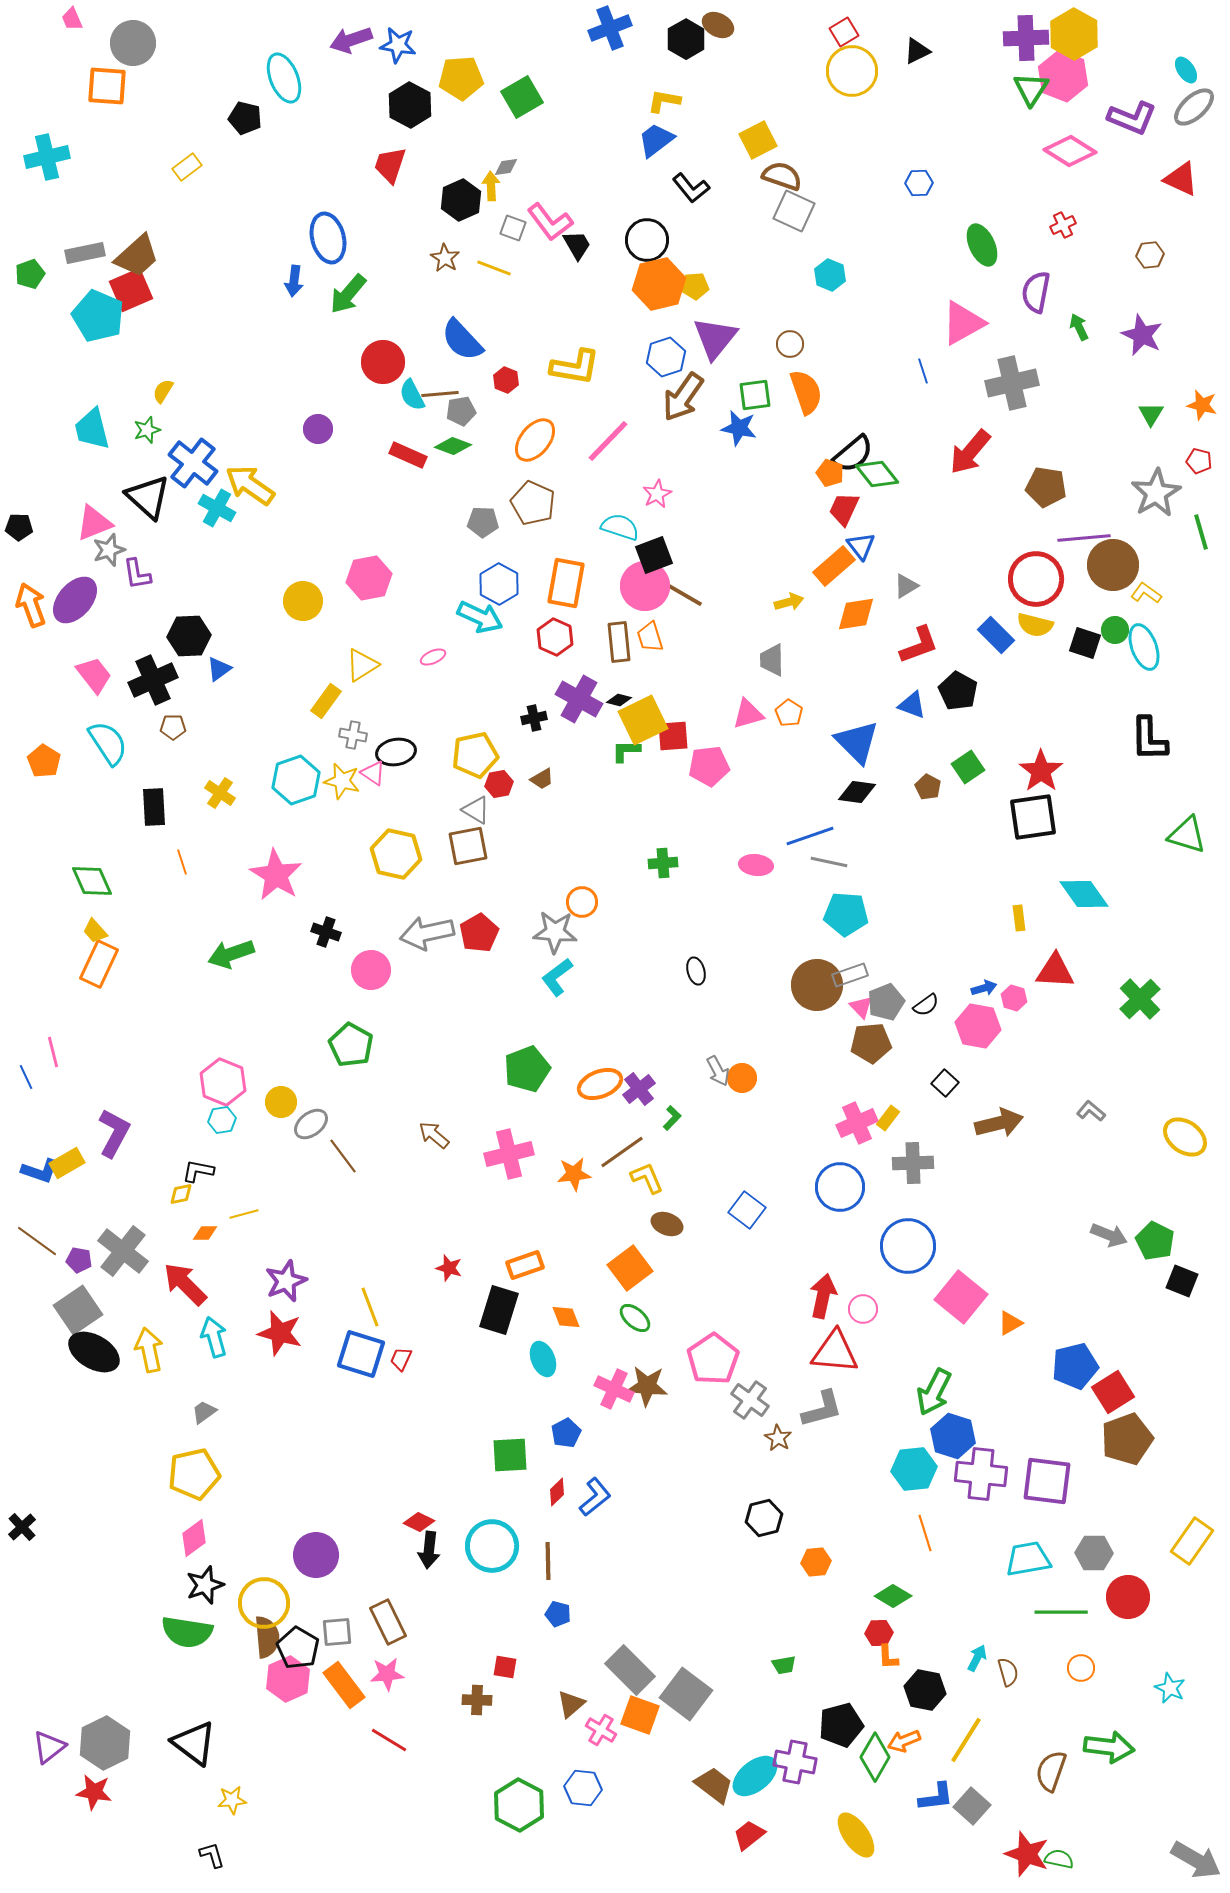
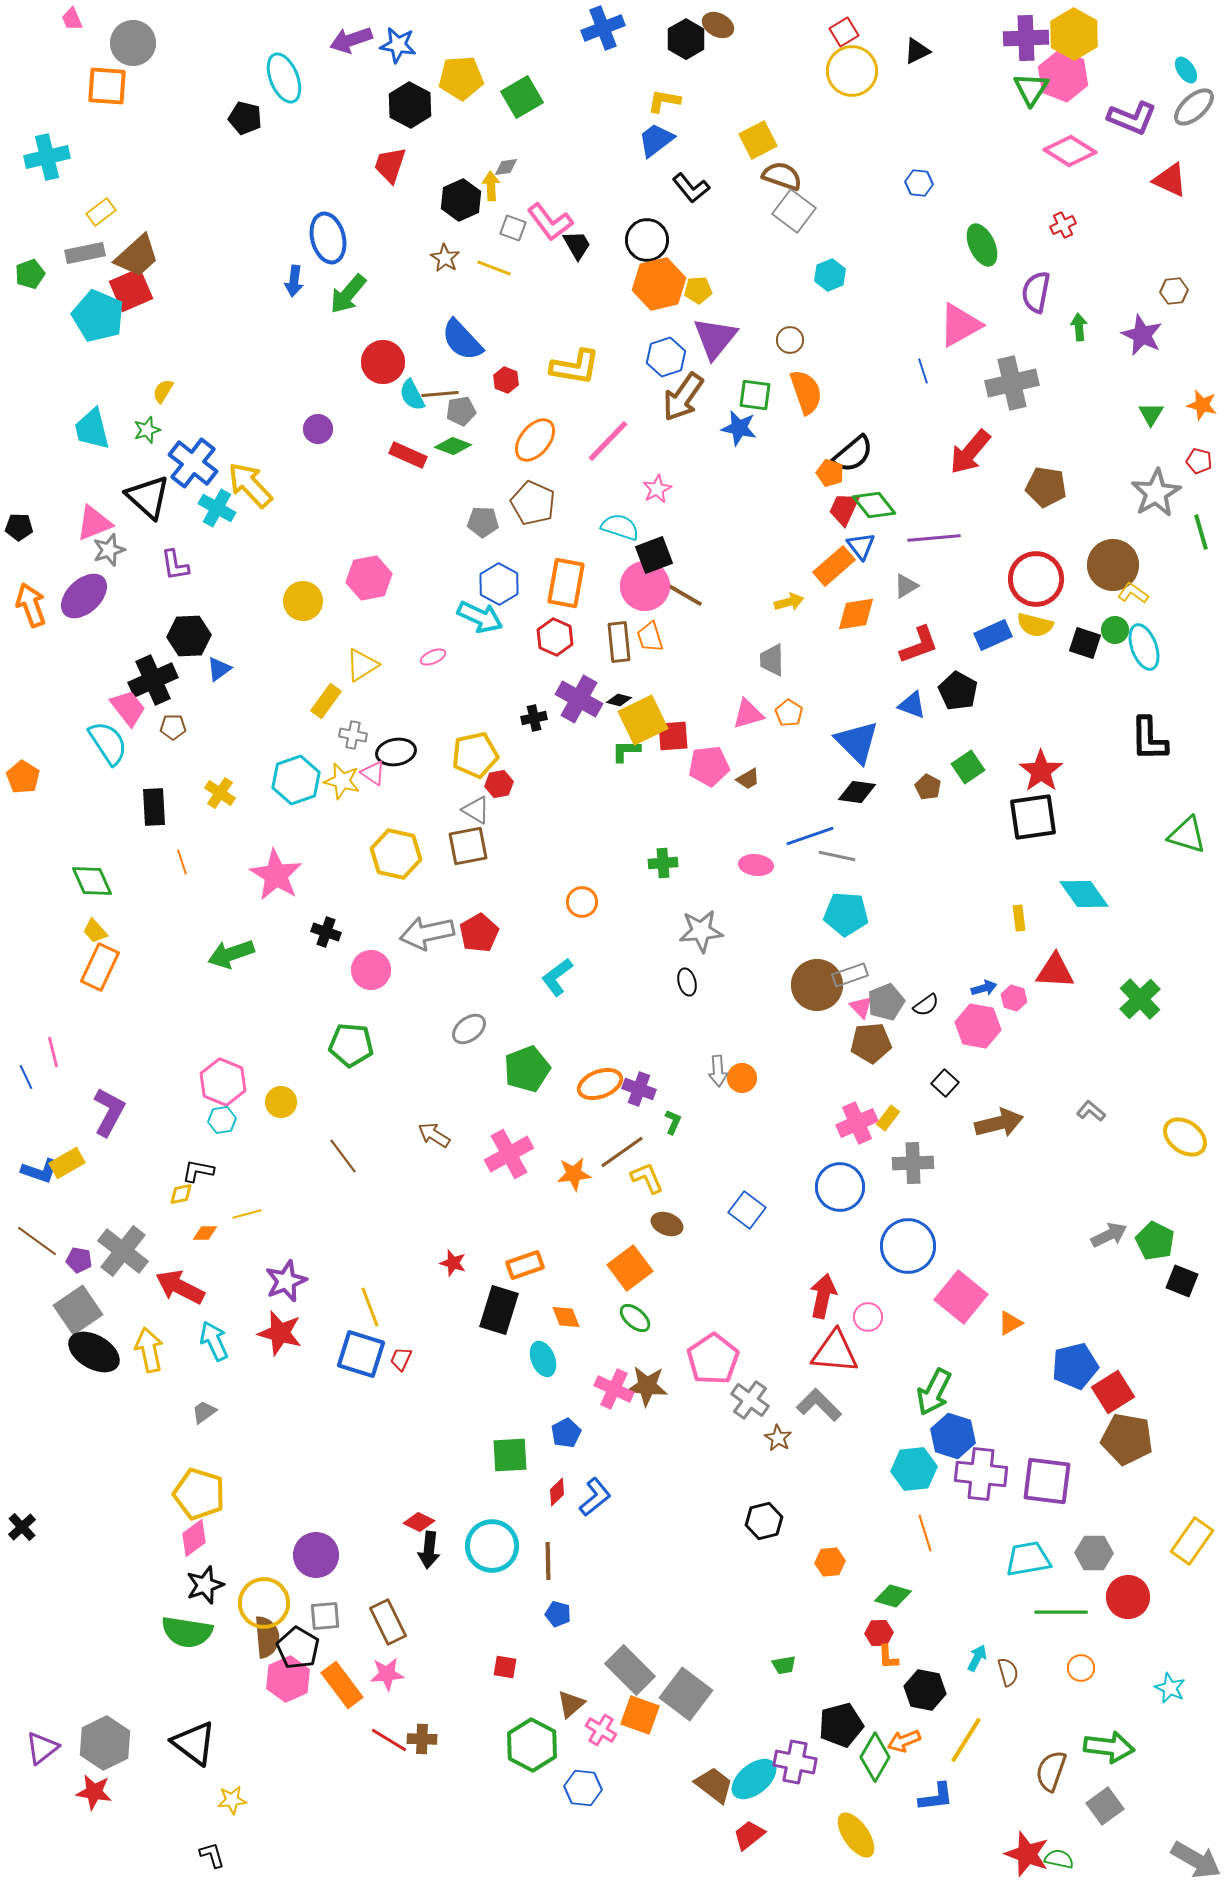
blue cross at (610, 28): moved 7 px left
yellow rectangle at (187, 167): moved 86 px left, 45 px down
red triangle at (1181, 179): moved 11 px left, 1 px down
blue hexagon at (919, 183): rotated 8 degrees clockwise
gray square at (794, 211): rotated 12 degrees clockwise
brown hexagon at (1150, 255): moved 24 px right, 36 px down
cyan hexagon at (830, 275): rotated 16 degrees clockwise
yellow pentagon at (695, 286): moved 3 px right, 4 px down
pink triangle at (963, 323): moved 3 px left, 2 px down
green arrow at (1079, 327): rotated 20 degrees clockwise
brown circle at (790, 344): moved 4 px up
green square at (755, 395): rotated 16 degrees clockwise
green diamond at (877, 474): moved 3 px left, 31 px down
yellow arrow at (250, 485): rotated 12 degrees clockwise
pink star at (657, 494): moved 5 px up
purple line at (1084, 538): moved 150 px left
purple L-shape at (137, 574): moved 38 px right, 9 px up
yellow L-shape at (1146, 593): moved 13 px left
purple ellipse at (75, 600): moved 9 px right, 4 px up; rotated 6 degrees clockwise
blue rectangle at (996, 635): moved 3 px left; rotated 69 degrees counterclockwise
pink trapezoid at (94, 675): moved 34 px right, 33 px down
orange pentagon at (44, 761): moved 21 px left, 16 px down
brown trapezoid at (542, 779): moved 206 px right
gray line at (829, 862): moved 8 px right, 6 px up
gray star at (555, 932): moved 146 px right, 1 px up; rotated 9 degrees counterclockwise
orange rectangle at (99, 964): moved 1 px right, 3 px down
black ellipse at (696, 971): moved 9 px left, 11 px down
green pentagon at (351, 1045): rotated 24 degrees counterclockwise
gray arrow at (718, 1071): rotated 24 degrees clockwise
purple cross at (639, 1089): rotated 32 degrees counterclockwise
green L-shape at (672, 1118): moved 1 px right, 4 px down; rotated 20 degrees counterclockwise
gray ellipse at (311, 1124): moved 158 px right, 95 px up
purple L-shape at (114, 1133): moved 5 px left, 21 px up
brown arrow at (434, 1135): rotated 8 degrees counterclockwise
pink cross at (509, 1154): rotated 15 degrees counterclockwise
yellow line at (244, 1214): moved 3 px right
gray arrow at (1109, 1235): rotated 48 degrees counterclockwise
red star at (449, 1268): moved 4 px right, 5 px up
red arrow at (185, 1284): moved 5 px left, 3 px down; rotated 18 degrees counterclockwise
pink circle at (863, 1309): moved 5 px right, 8 px down
cyan arrow at (214, 1337): moved 4 px down; rotated 9 degrees counterclockwise
gray L-shape at (822, 1409): moved 3 px left, 4 px up; rotated 120 degrees counterclockwise
brown pentagon at (1127, 1439): rotated 30 degrees clockwise
yellow pentagon at (194, 1474): moved 5 px right, 20 px down; rotated 30 degrees clockwise
black hexagon at (764, 1518): moved 3 px down
orange hexagon at (816, 1562): moved 14 px right
green diamond at (893, 1596): rotated 15 degrees counterclockwise
gray square at (337, 1632): moved 12 px left, 16 px up
orange rectangle at (344, 1685): moved 2 px left
brown cross at (477, 1700): moved 55 px left, 39 px down
purple triangle at (49, 1747): moved 7 px left, 1 px down
cyan ellipse at (755, 1776): moved 1 px left, 3 px down
green hexagon at (519, 1805): moved 13 px right, 60 px up
gray square at (972, 1806): moved 133 px right; rotated 12 degrees clockwise
